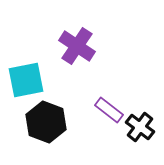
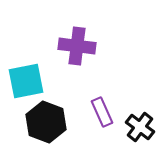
purple cross: rotated 27 degrees counterclockwise
cyan square: moved 1 px down
purple rectangle: moved 7 px left, 2 px down; rotated 28 degrees clockwise
